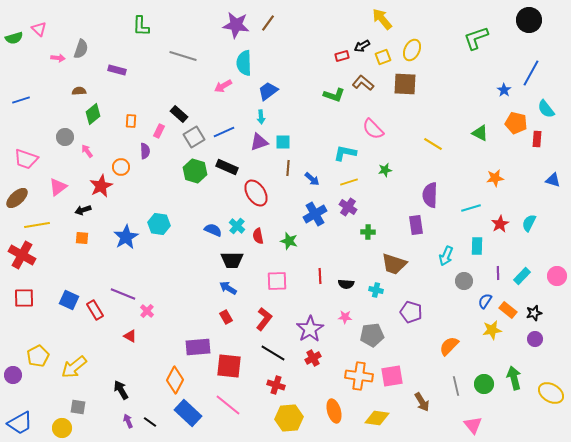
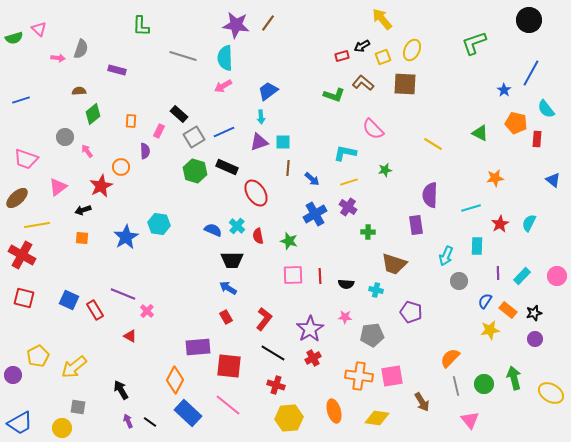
green L-shape at (476, 38): moved 2 px left, 5 px down
cyan semicircle at (244, 63): moved 19 px left, 5 px up
blue triangle at (553, 180): rotated 21 degrees clockwise
pink square at (277, 281): moved 16 px right, 6 px up
gray circle at (464, 281): moved 5 px left
red square at (24, 298): rotated 15 degrees clockwise
yellow star at (492, 330): moved 2 px left
orange semicircle at (449, 346): moved 1 px right, 12 px down
pink triangle at (473, 425): moved 3 px left, 5 px up
